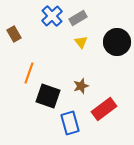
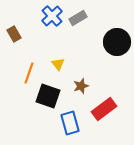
yellow triangle: moved 23 px left, 22 px down
